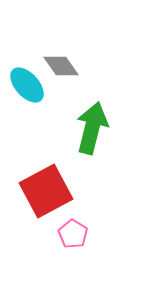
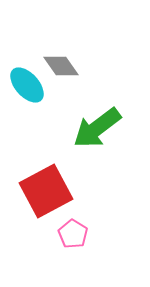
green arrow: moved 5 px right; rotated 141 degrees counterclockwise
